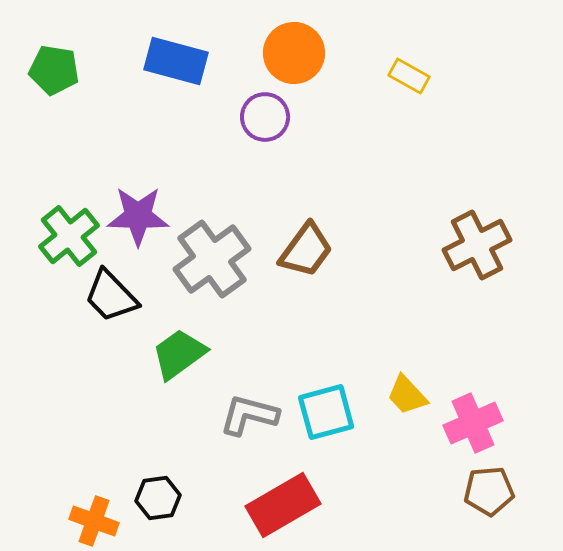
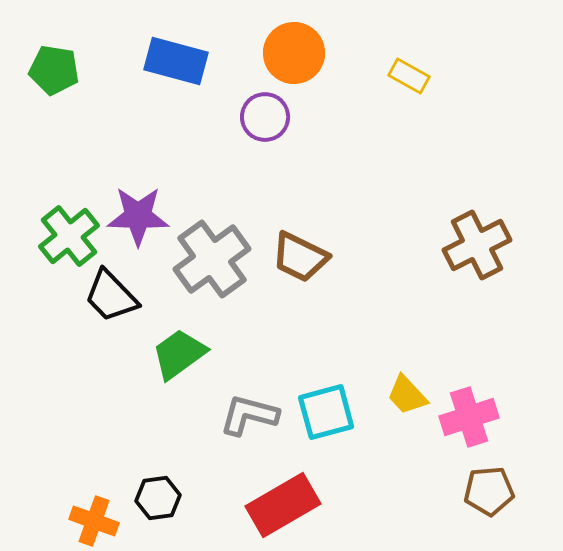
brown trapezoid: moved 6 px left, 7 px down; rotated 80 degrees clockwise
pink cross: moved 4 px left, 6 px up; rotated 6 degrees clockwise
